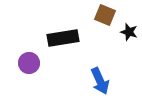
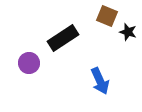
brown square: moved 2 px right, 1 px down
black star: moved 1 px left
black rectangle: rotated 24 degrees counterclockwise
